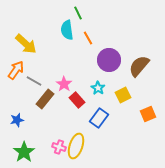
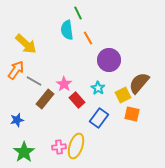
brown semicircle: moved 17 px down
orange square: moved 16 px left; rotated 35 degrees clockwise
pink cross: rotated 24 degrees counterclockwise
